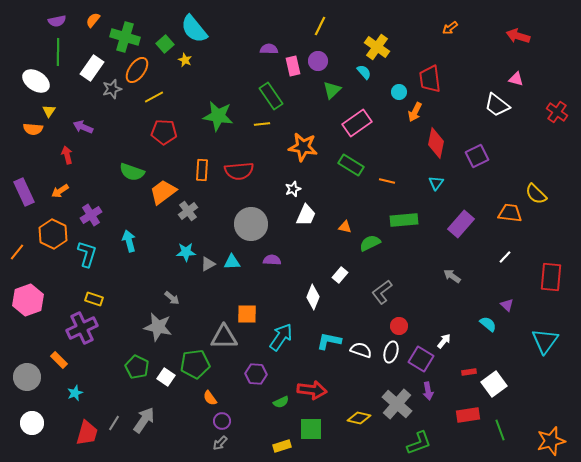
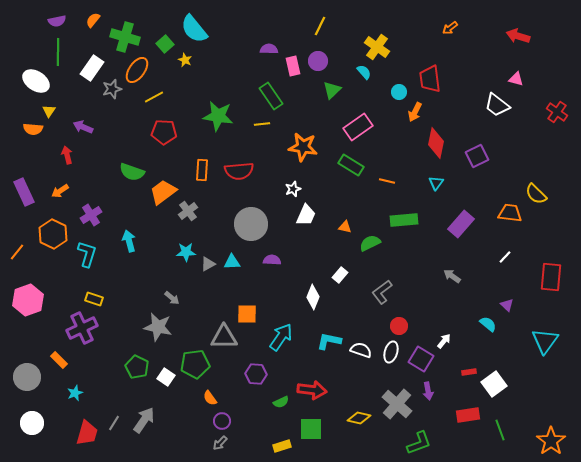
pink rectangle at (357, 123): moved 1 px right, 4 px down
orange star at (551, 441): rotated 20 degrees counterclockwise
